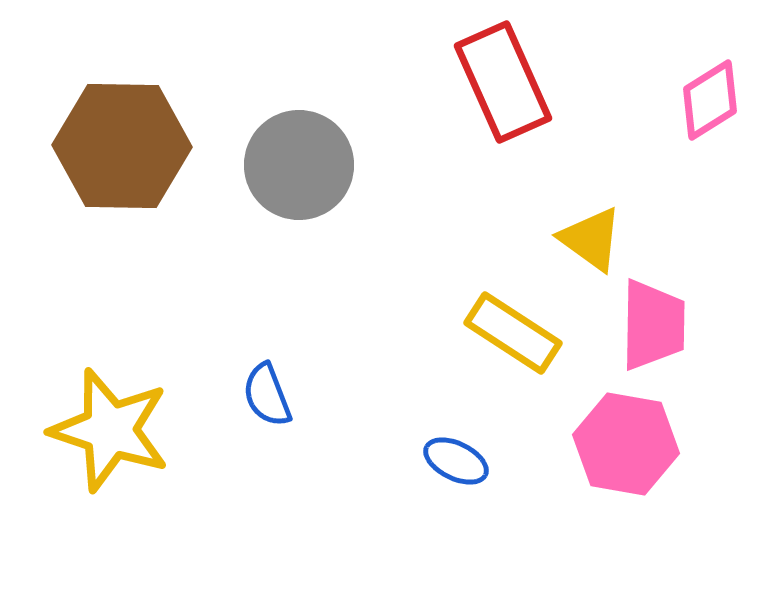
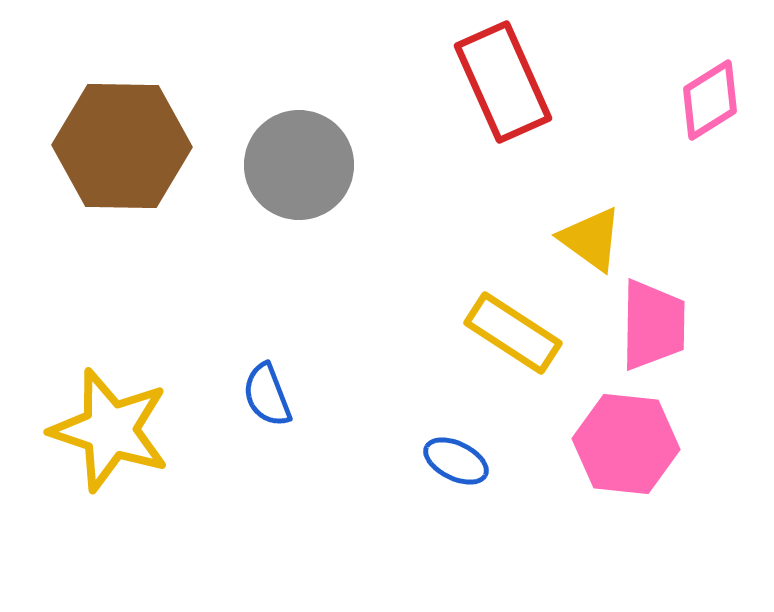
pink hexagon: rotated 4 degrees counterclockwise
